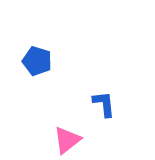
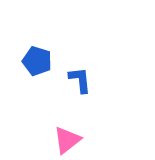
blue L-shape: moved 24 px left, 24 px up
